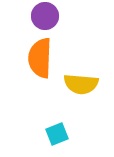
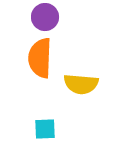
purple circle: moved 1 px down
cyan square: moved 12 px left, 5 px up; rotated 20 degrees clockwise
